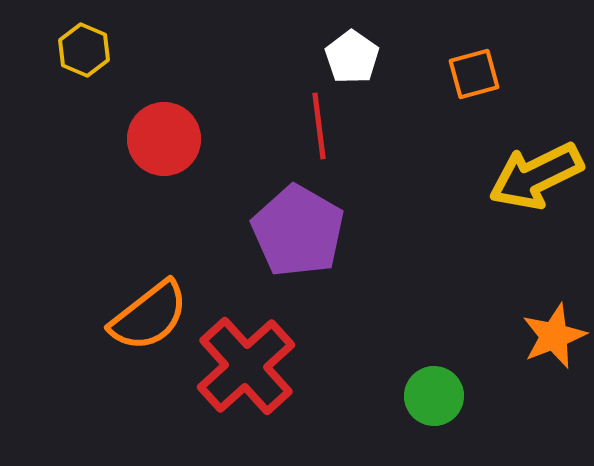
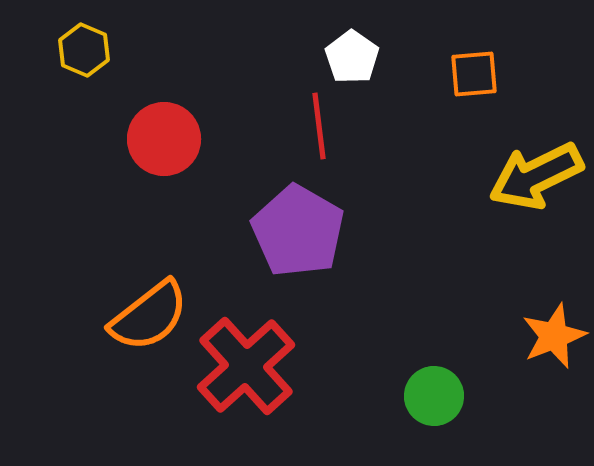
orange square: rotated 10 degrees clockwise
